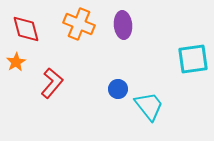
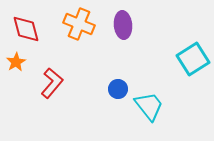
cyan square: rotated 24 degrees counterclockwise
